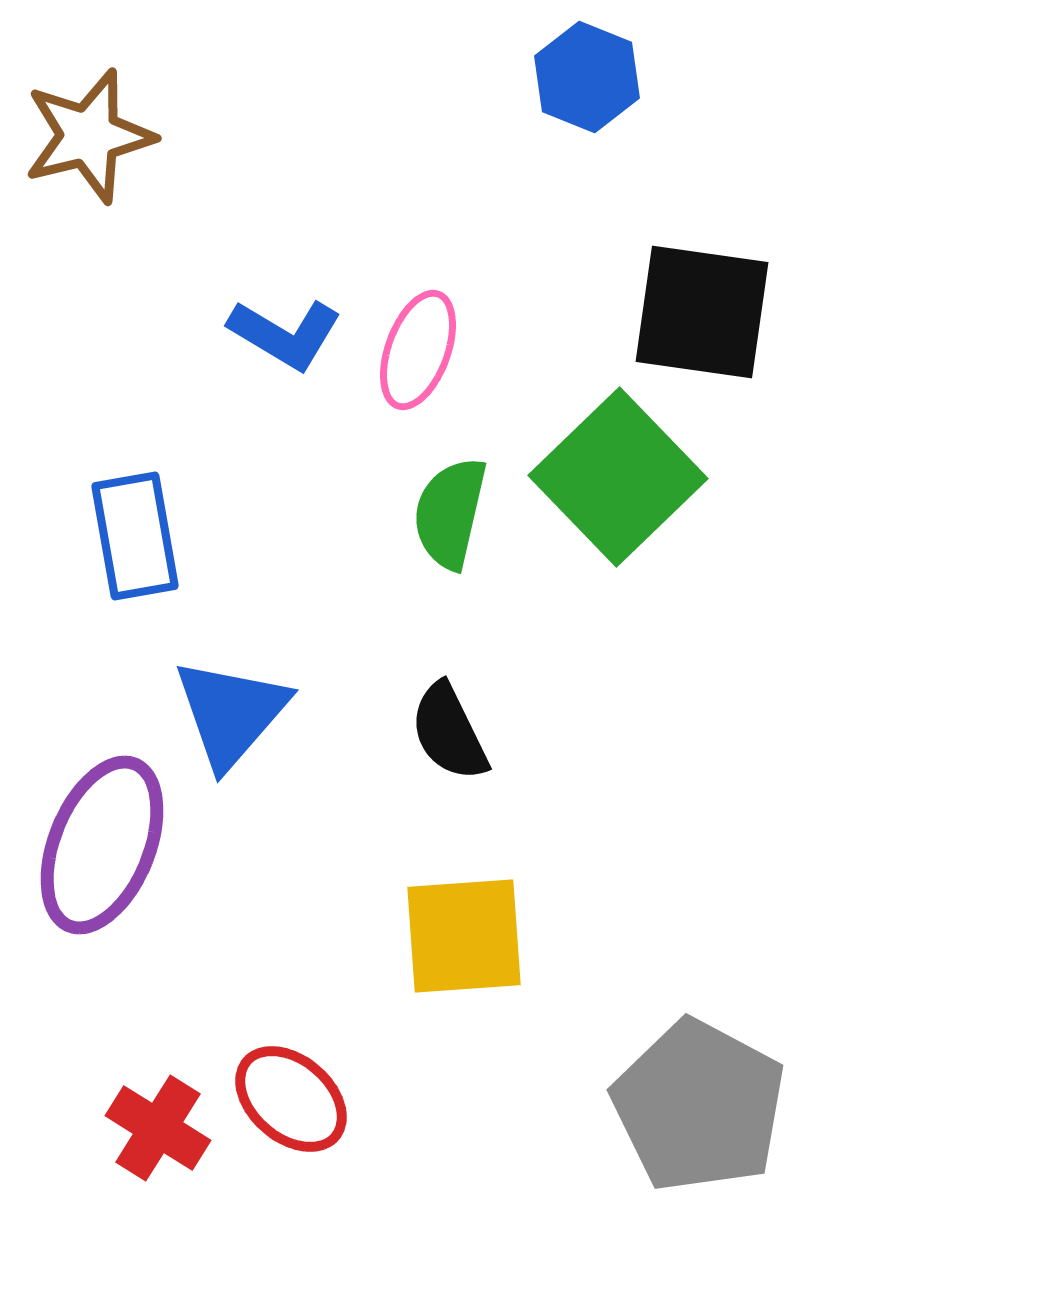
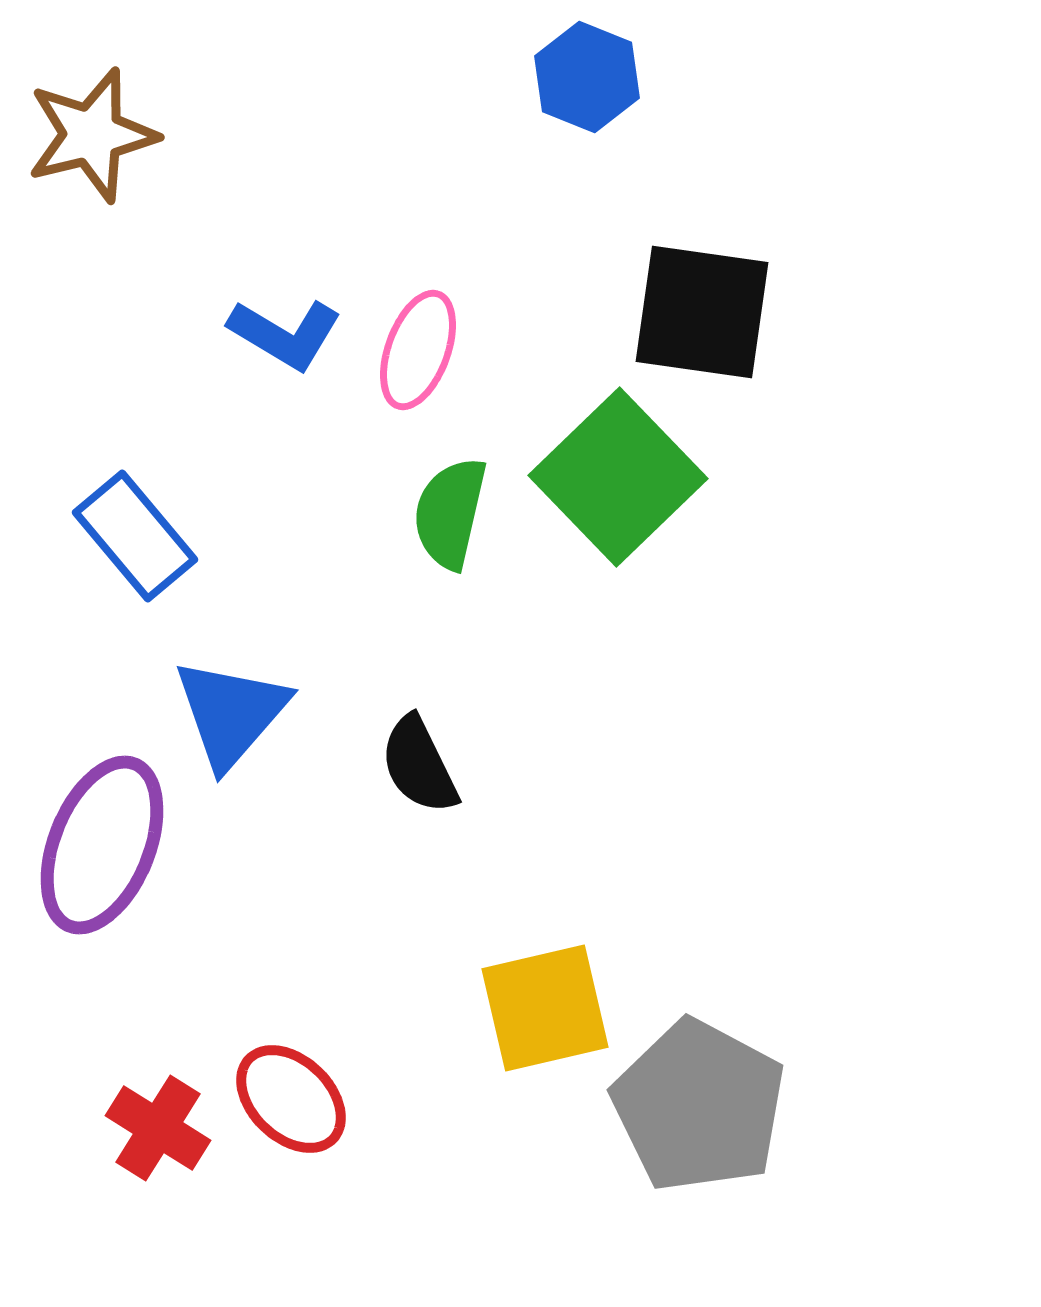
brown star: moved 3 px right, 1 px up
blue rectangle: rotated 30 degrees counterclockwise
black semicircle: moved 30 px left, 33 px down
yellow square: moved 81 px right, 72 px down; rotated 9 degrees counterclockwise
red ellipse: rotated 3 degrees clockwise
